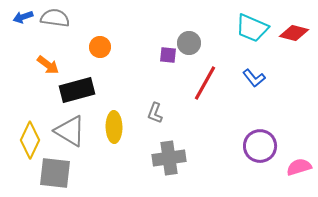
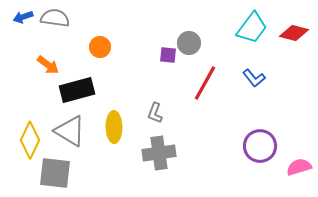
cyan trapezoid: rotated 76 degrees counterclockwise
gray cross: moved 10 px left, 5 px up
